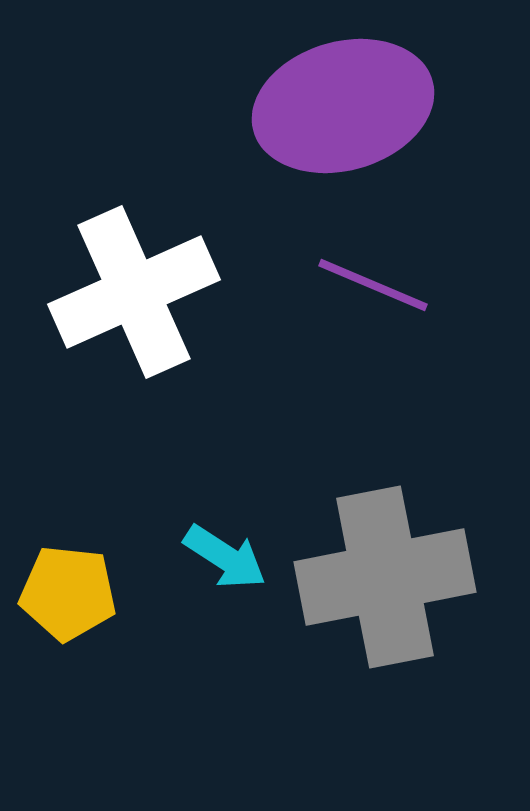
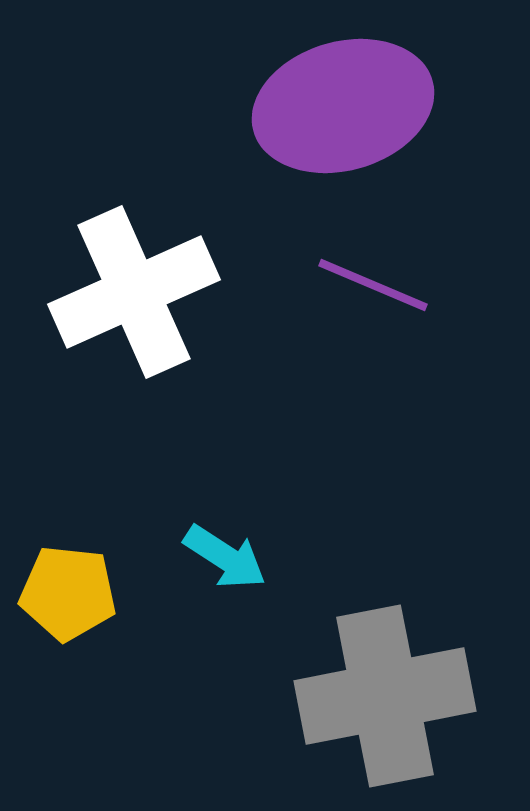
gray cross: moved 119 px down
